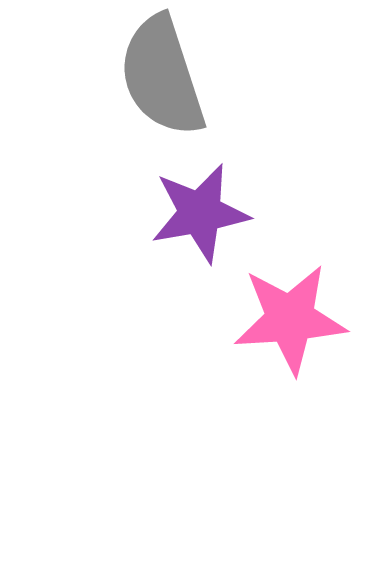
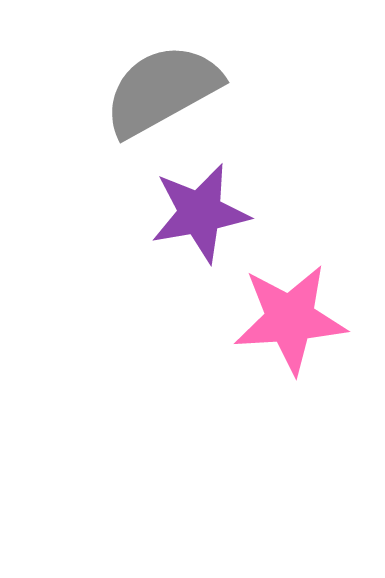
gray semicircle: moved 14 px down; rotated 79 degrees clockwise
